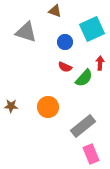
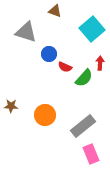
cyan square: rotated 15 degrees counterclockwise
blue circle: moved 16 px left, 12 px down
orange circle: moved 3 px left, 8 px down
